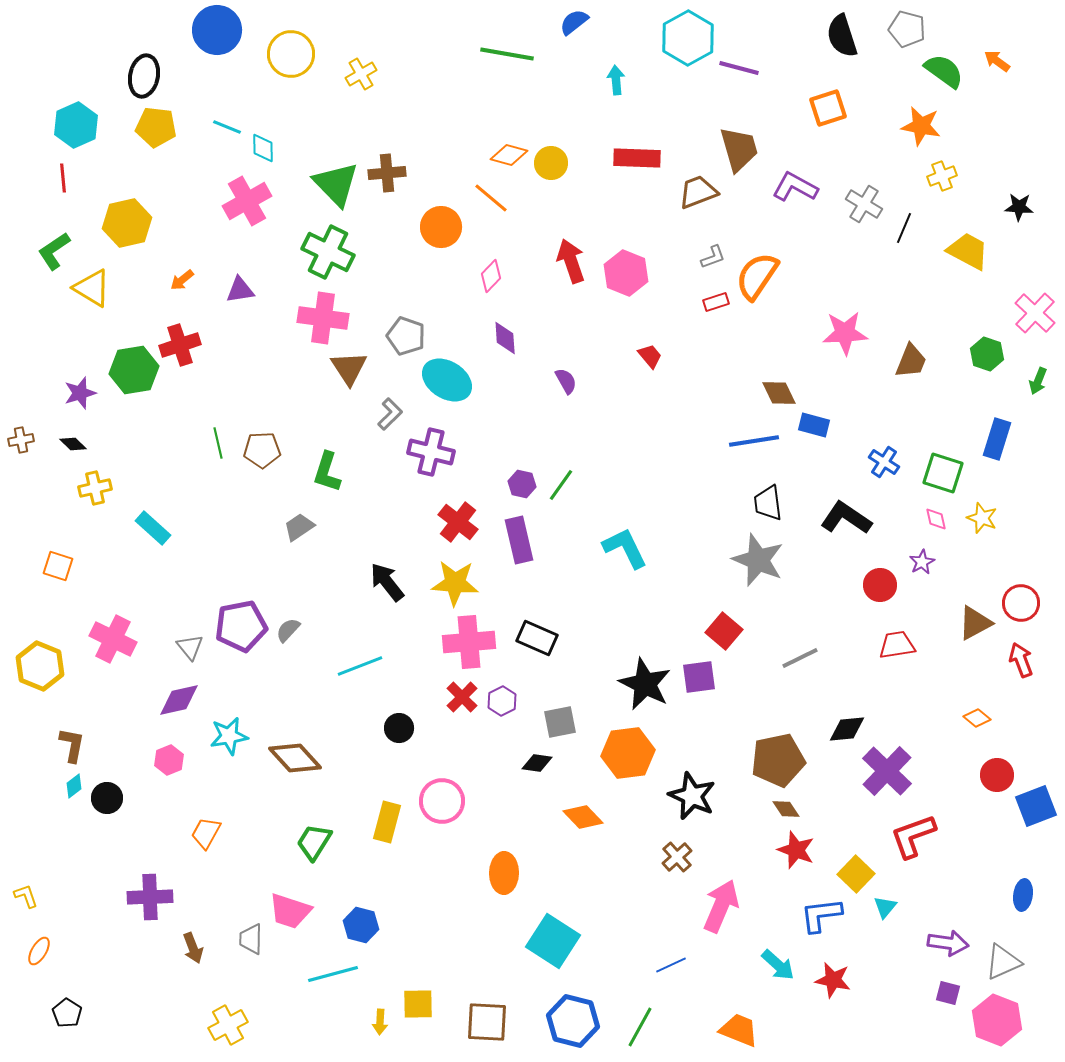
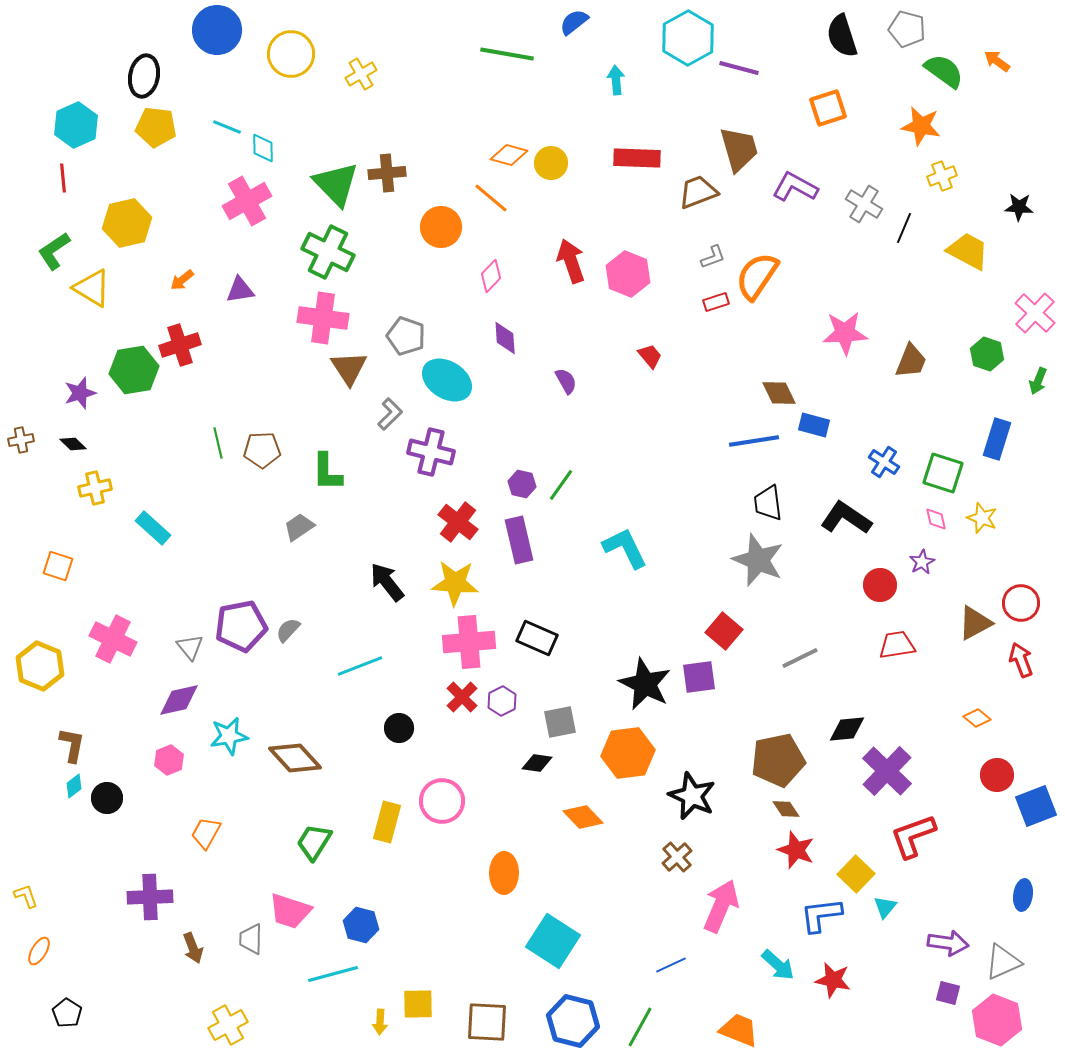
pink hexagon at (626, 273): moved 2 px right, 1 px down
green L-shape at (327, 472): rotated 18 degrees counterclockwise
